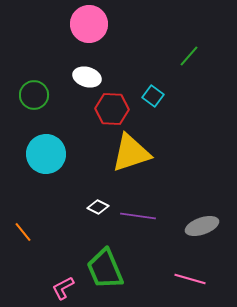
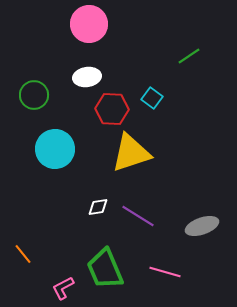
green line: rotated 15 degrees clockwise
white ellipse: rotated 24 degrees counterclockwise
cyan square: moved 1 px left, 2 px down
cyan circle: moved 9 px right, 5 px up
white diamond: rotated 35 degrees counterclockwise
purple line: rotated 24 degrees clockwise
orange line: moved 22 px down
pink line: moved 25 px left, 7 px up
